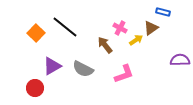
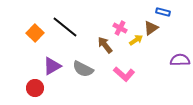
orange square: moved 1 px left
pink L-shape: rotated 60 degrees clockwise
